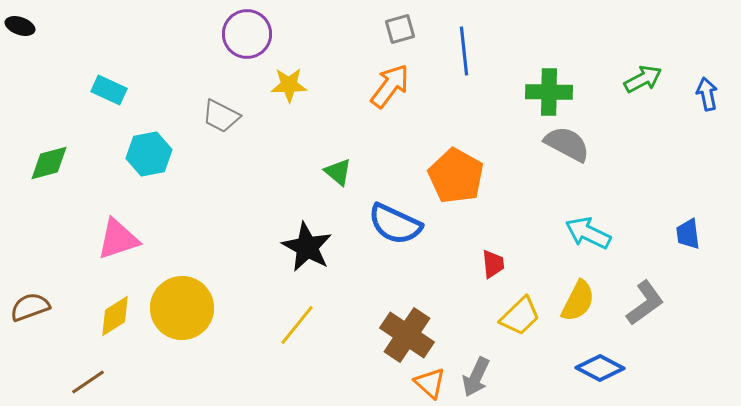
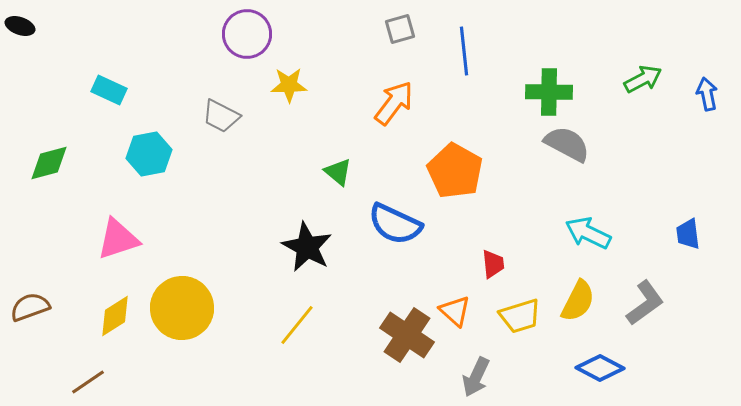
orange arrow: moved 4 px right, 17 px down
orange pentagon: moved 1 px left, 5 px up
yellow trapezoid: rotated 27 degrees clockwise
orange triangle: moved 25 px right, 72 px up
